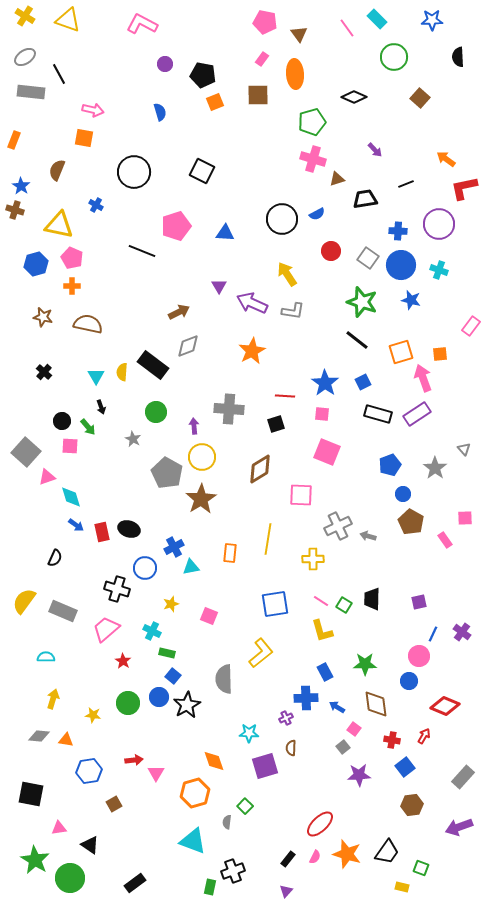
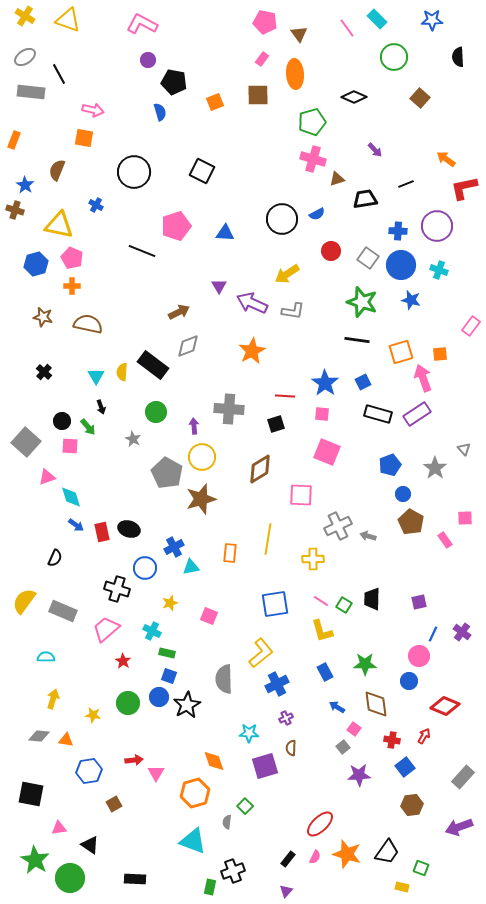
purple circle at (165, 64): moved 17 px left, 4 px up
black pentagon at (203, 75): moved 29 px left, 7 px down
blue star at (21, 186): moved 4 px right, 1 px up
purple circle at (439, 224): moved 2 px left, 2 px down
yellow arrow at (287, 274): rotated 90 degrees counterclockwise
black line at (357, 340): rotated 30 degrees counterclockwise
gray square at (26, 452): moved 10 px up
brown star at (201, 499): rotated 16 degrees clockwise
yellow star at (171, 604): moved 1 px left, 1 px up
blue square at (173, 676): moved 4 px left; rotated 21 degrees counterclockwise
blue cross at (306, 698): moved 29 px left, 14 px up; rotated 25 degrees counterclockwise
black rectangle at (135, 883): moved 4 px up; rotated 40 degrees clockwise
